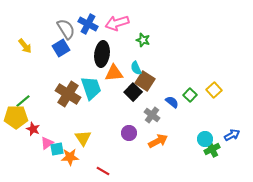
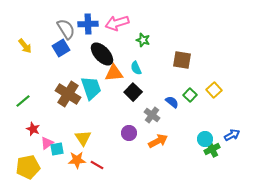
blue cross: rotated 30 degrees counterclockwise
black ellipse: rotated 50 degrees counterclockwise
brown square: moved 37 px right, 21 px up; rotated 24 degrees counterclockwise
yellow pentagon: moved 12 px right, 50 px down; rotated 10 degrees counterclockwise
orange star: moved 7 px right, 3 px down
red line: moved 6 px left, 6 px up
